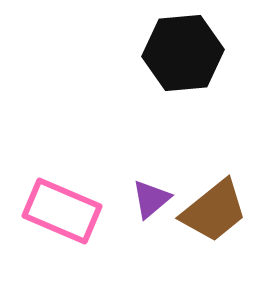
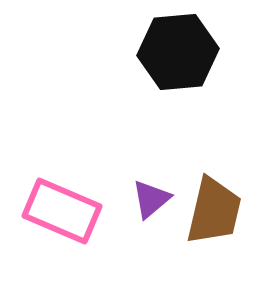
black hexagon: moved 5 px left, 1 px up
brown trapezoid: rotated 38 degrees counterclockwise
